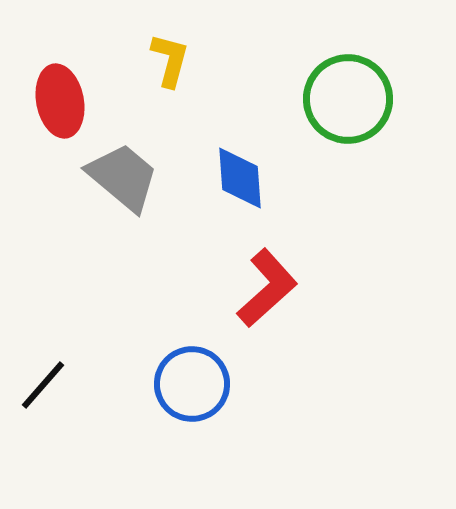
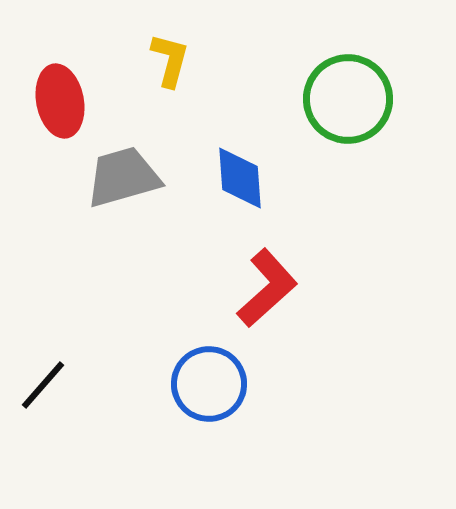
gray trapezoid: rotated 56 degrees counterclockwise
blue circle: moved 17 px right
